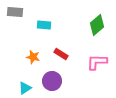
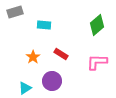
gray rectangle: rotated 21 degrees counterclockwise
orange star: rotated 24 degrees clockwise
